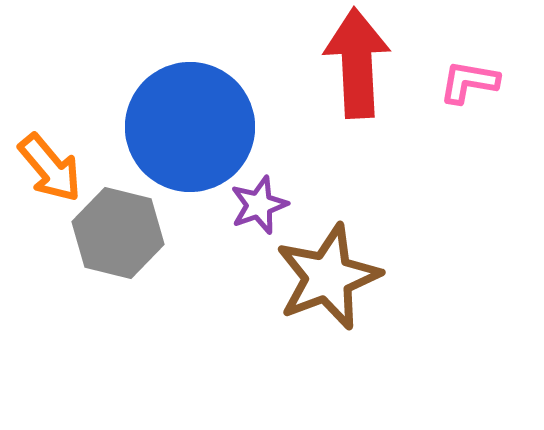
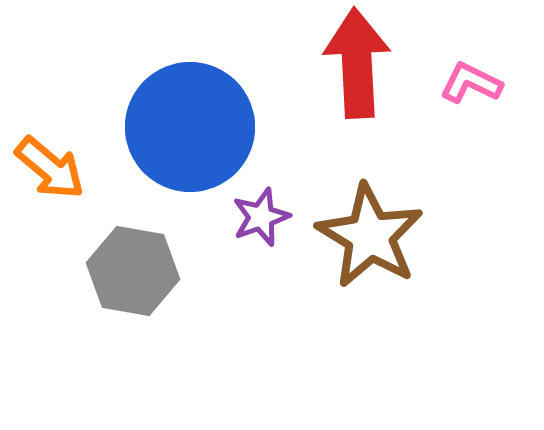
pink L-shape: moved 2 px right, 1 px down; rotated 16 degrees clockwise
orange arrow: rotated 10 degrees counterclockwise
purple star: moved 2 px right, 12 px down
gray hexagon: moved 15 px right, 38 px down; rotated 4 degrees counterclockwise
brown star: moved 42 px right, 41 px up; rotated 20 degrees counterclockwise
